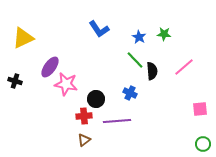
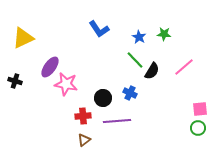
black semicircle: rotated 36 degrees clockwise
black circle: moved 7 px right, 1 px up
red cross: moved 1 px left
green circle: moved 5 px left, 16 px up
